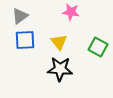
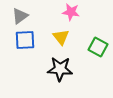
yellow triangle: moved 2 px right, 5 px up
